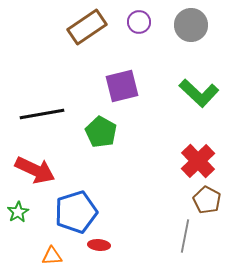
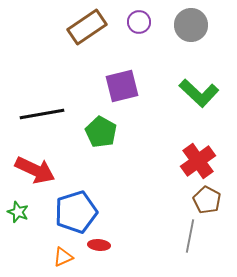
red cross: rotated 8 degrees clockwise
green star: rotated 20 degrees counterclockwise
gray line: moved 5 px right
orange triangle: moved 11 px right, 1 px down; rotated 20 degrees counterclockwise
